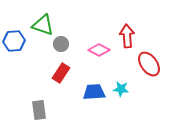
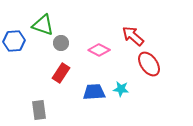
red arrow: moved 6 px right; rotated 45 degrees counterclockwise
gray circle: moved 1 px up
